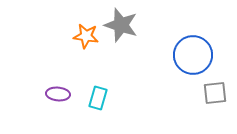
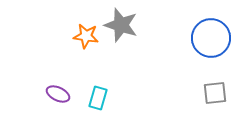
blue circle: moved 18 px right, 17 px up
purple ellipse: rotated 20 degrees clockwise
